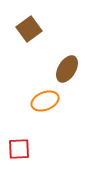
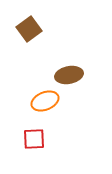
brown ellipse: moved 2 px right, 6 px down; rotated 48 degrees clockwise
red square: moved 15 px right, 10 px up
